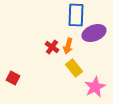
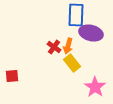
purple ellipse: moved 3 px left; rotated 35 degrees clockwise
red cross: moved 2 px right
yellow rectangle: moved 2 px left, 5 px up
red square: moved 1 px left, 2 px up; rotated 32 degrees counterclockwise
pink star: rotated 10 degrees counterclockwise
